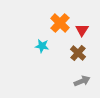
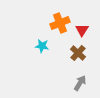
orange cross: rotated 24 degrees clockwise
gray arrow: moved 2 px left, 2 px down; rotated 35 degrees counterclockwise
